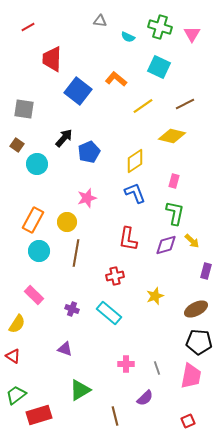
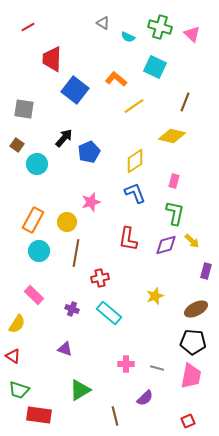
gray triangle at (100, 21): moved 3 px right, 2 px down; rotated 24 degrees clockwise
pink triangle at (192, 34): rotated 18 degrees counterclockwise
cyan square at (159, 67): moved 4 px left
blue square at (78, 91): moved 3 px left, 1 px up
brown line at (185, 104): moved 2 px up; rotated 42 degrees counterclockwise
yellow line at (143, 106): moved 9 px left
pink star at (87, 198): moved 4 px right, 4 px down
red cross at (115, 276): moved 15 px left, 2 px down
black pentagon at (199, 342): moved 6 px left
gray line at (157, 368): rotated 56 degrees counterclockwise
green trapezoid at (16, 395): moved 3 px right, 5 px up; rotated 125 degrees counterclockwise
red rectangle at (39, 415): rotated 25 degrees clockwise
